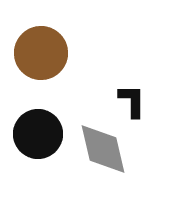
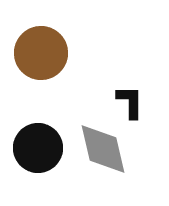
black L-shape: moved 2 px left, 1 px down
black circle: moved 14 px down
